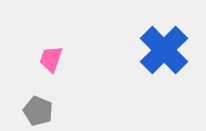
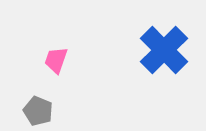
pink trapezoid: moved 5 px right, 1 px down
